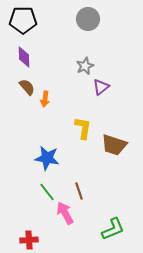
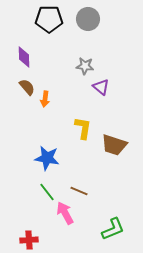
black pentagon: moved 26 px right, 1 px up
gray star: rotated 30 degrees clockwise
purple triangle: rotated 42 degrees counterclockwise
brown line: rotated 48 degrees counterclockwise
